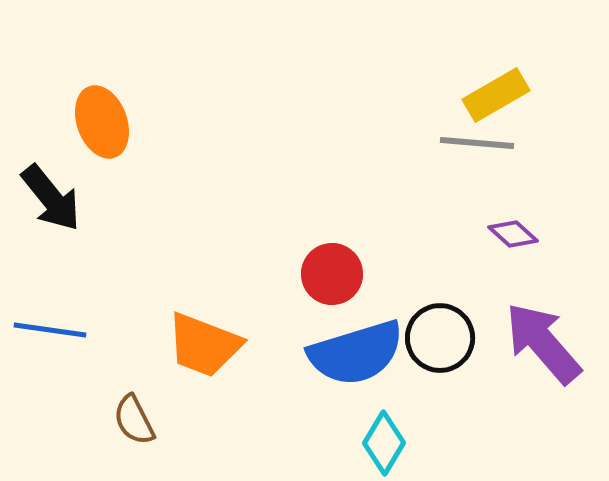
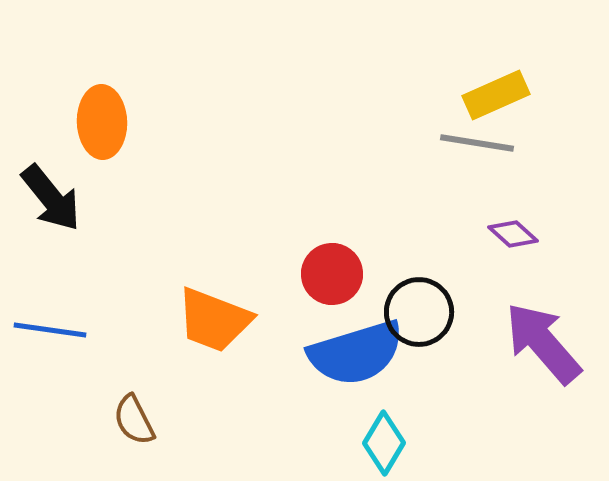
yellow rectangle: rotated 6 degrees clockwise
orange ellipse: rotated 18 degrees clockwise
gray line: rotated 4 degrees clockwise
black circle: moved 21 px left, 26 px up
orange trapezoid: moved 10 px right, 25 px up
